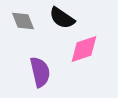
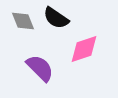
black semicircle: moved 6 px left
purple semicircle: moved 4 px up; rotated 32 degrees counterclockwise
